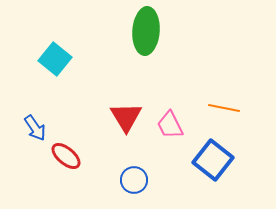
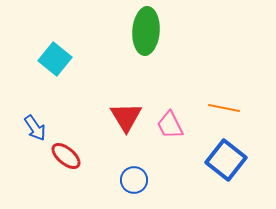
blue square: moved 13 px right
